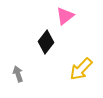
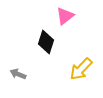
black diamond: rotated 20 degrees counterclockwise
gray arrow: rotated 49 degrees counterclockwise
